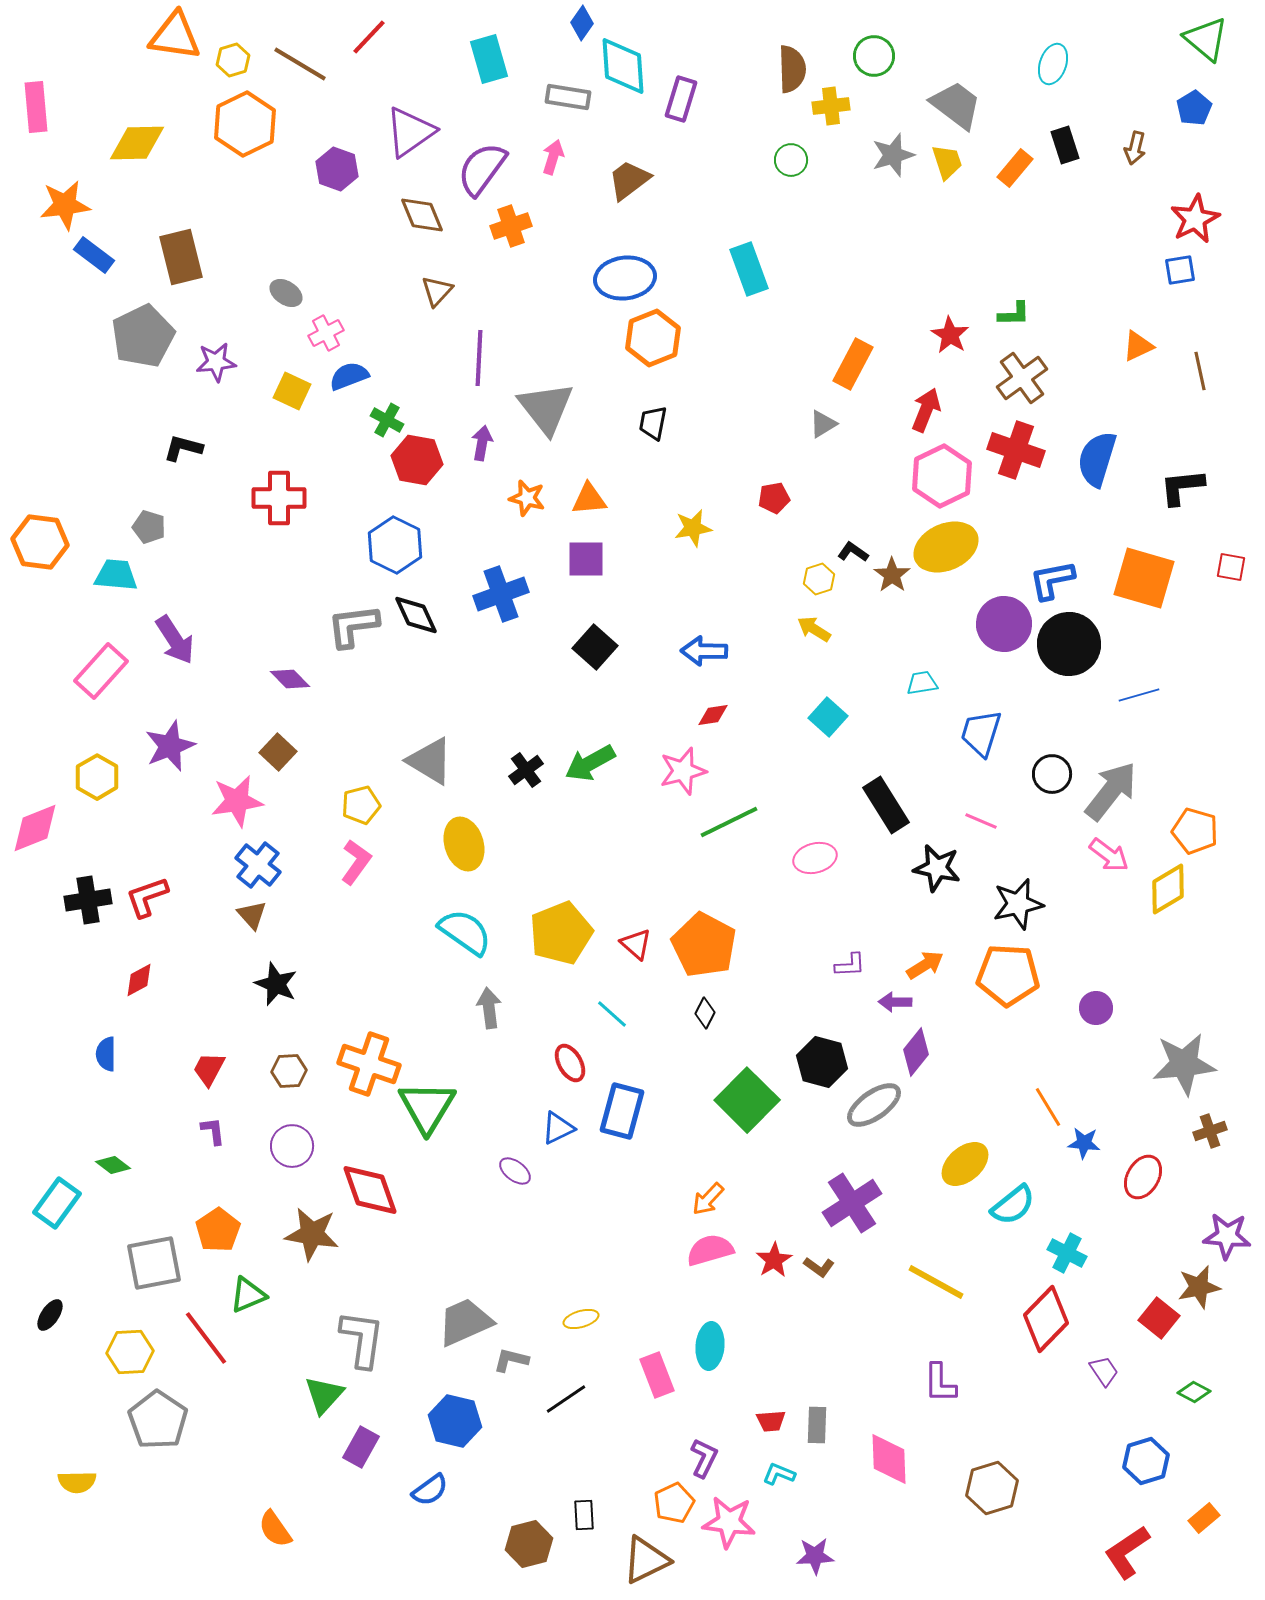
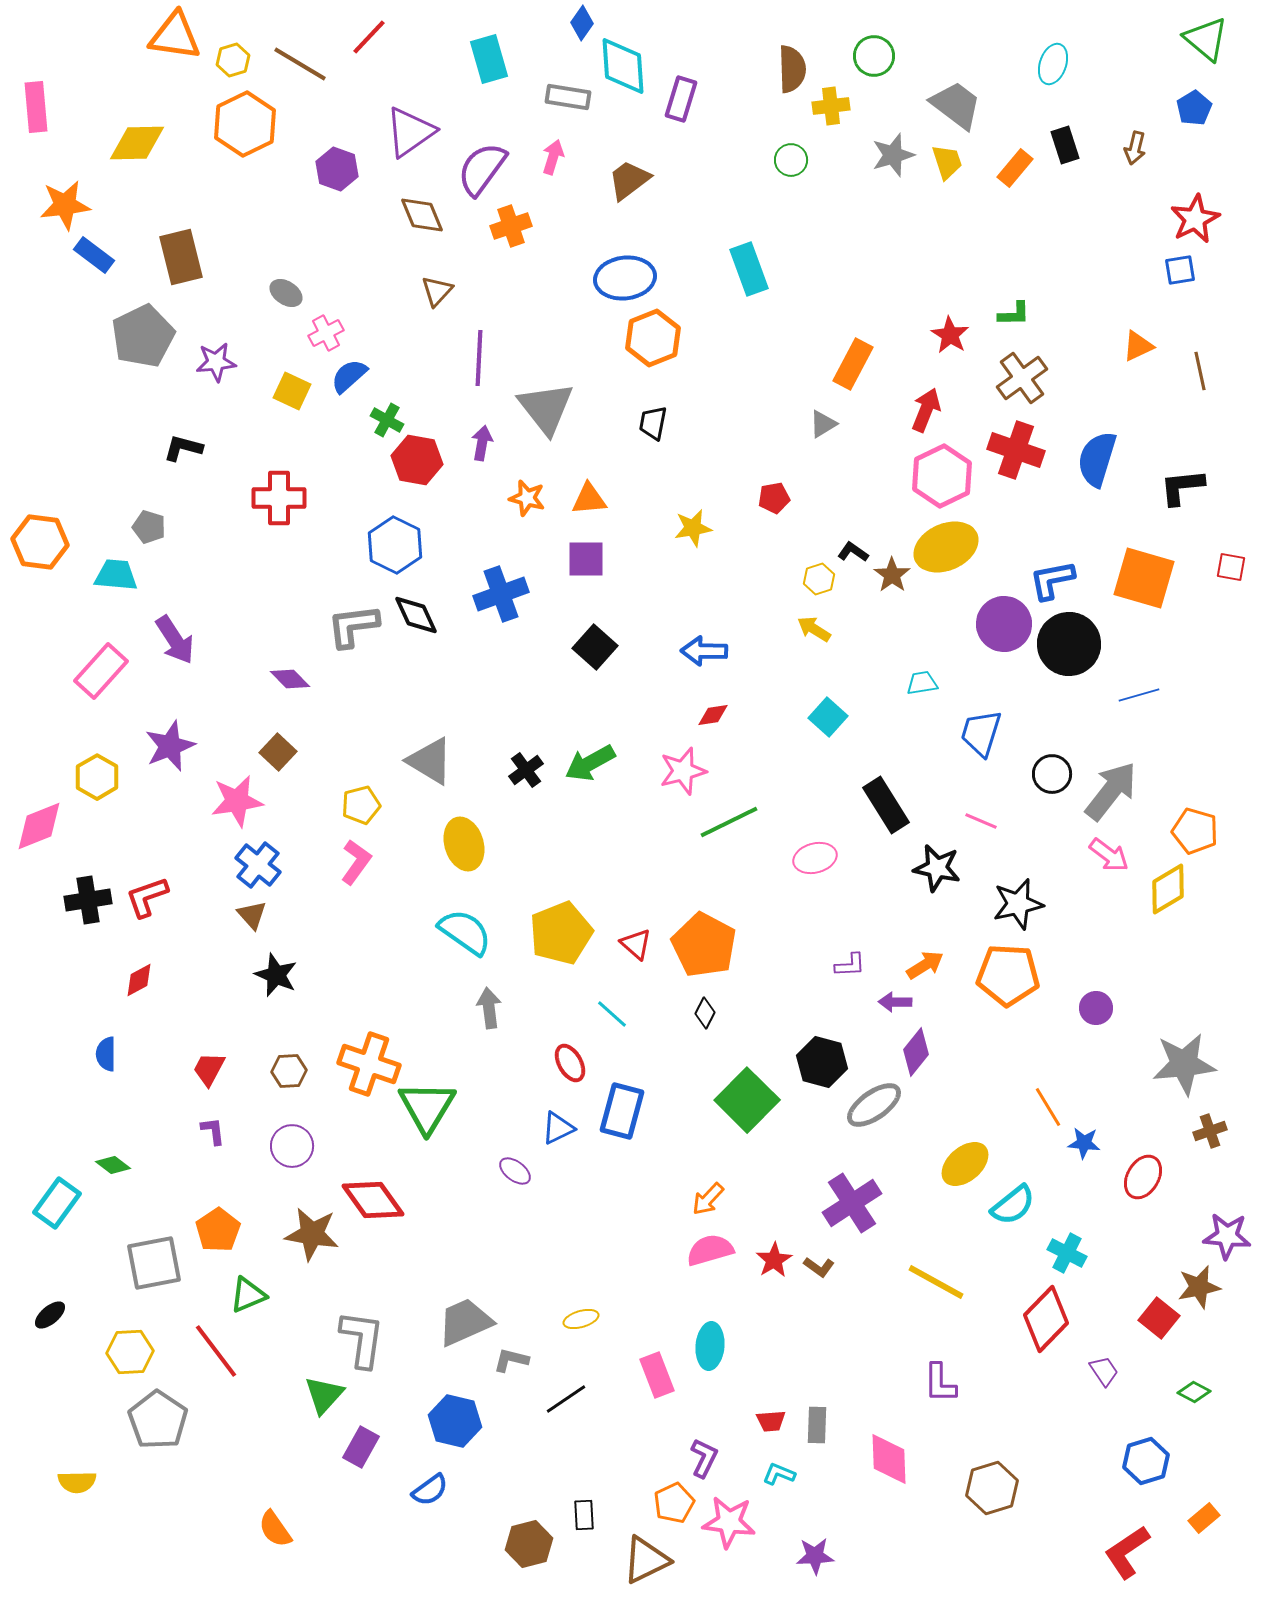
blue semicircle at (349, 376): rotated 21 degrees counterclockwise
pink diamond at (35, 828): moved 4 px right, 2 px up
black star at (276, 984): moved 9 px up
red diamond at (370, 1190): moved 3 px right, 10 px down; rotated 16 degrees counterclockwise
black ellipse at (50, 1315): rotated 16 degrees clockwise
red line at (206, 1338): moved 10 px right, 13 px down
